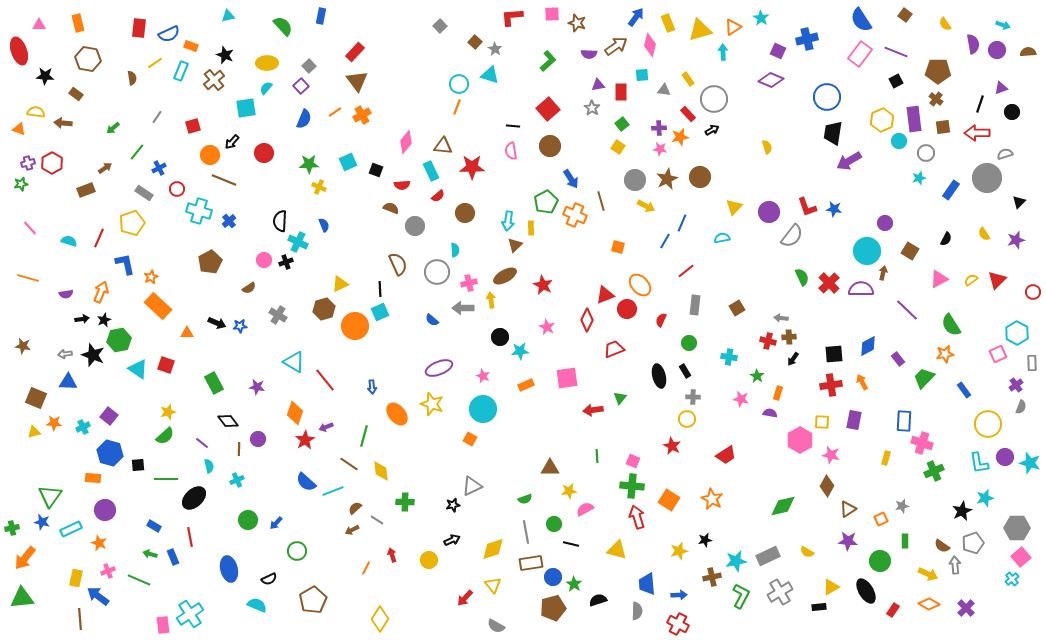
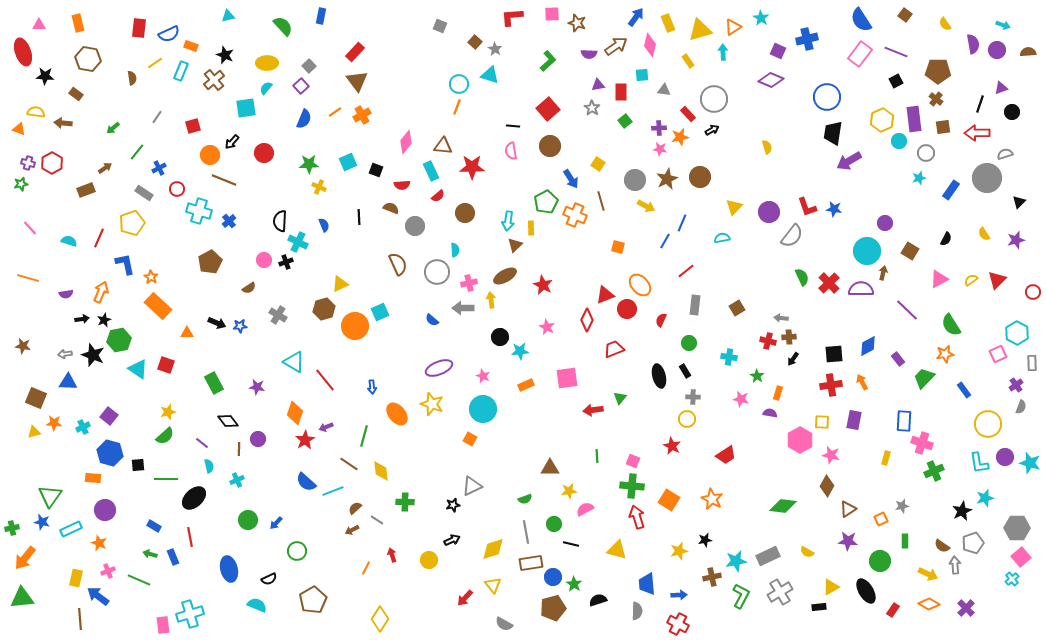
gray square at (440, 26): rotated 24 degrees counterclockwise
red ellipse at (19, 51): moved 4 px right, 1 px down
yellow rectangle at (688, 79): moved 18 px up
green square at (622, 124): moved 3 px right, 3 px up
yellow square at (618, 147): moved 20 px left, 17 px down
purple cross at (28, 163): rotated 32 degrees clockwise
orange star at (151, 277): rotated 16 degrees counterclockwise
black line at (380, 289): moved 21 px left, 72 px up
green diamond at (783, 506): rotated 20 degrees clockwise
cyan cross at (190, 614): rotated 16 degrees clockwise
gray semicircle at (496, 626): moved 8 px right, 2 px up
